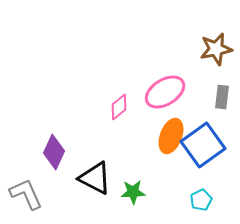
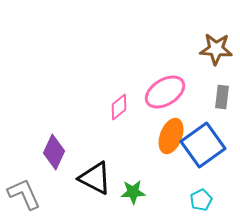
brown star: rotated 16 degrees clockwise
gray L-shape: moved 2 px left
